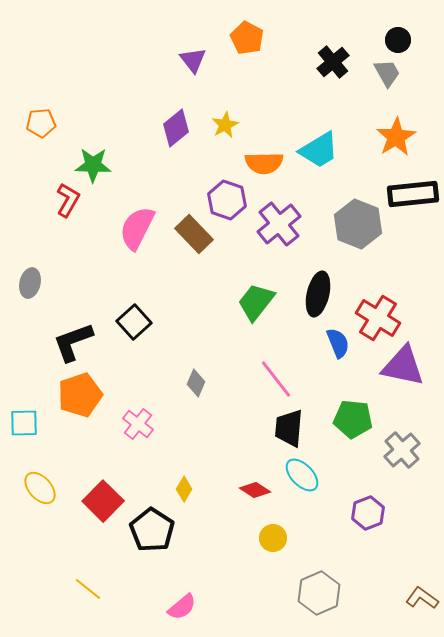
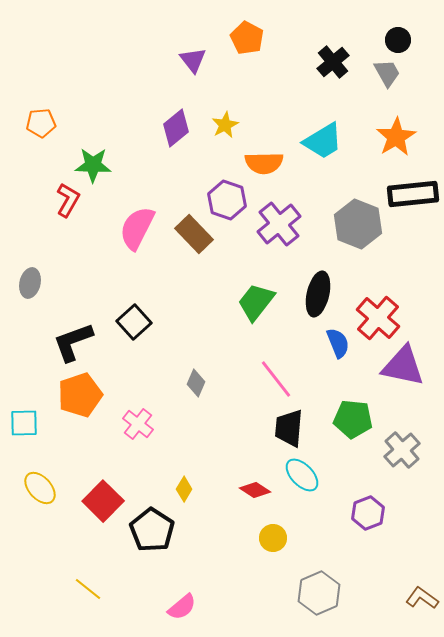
cyan trapezoid at (319, 150): moved 4 px right, 9 px up
red cross at (378, 318): rotated 9 degrees clockwise
